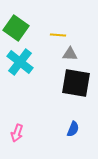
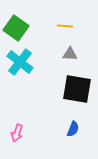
yellow line: moved 7 px right, 9 px up
black square: moved 1 px right, 6 px down
